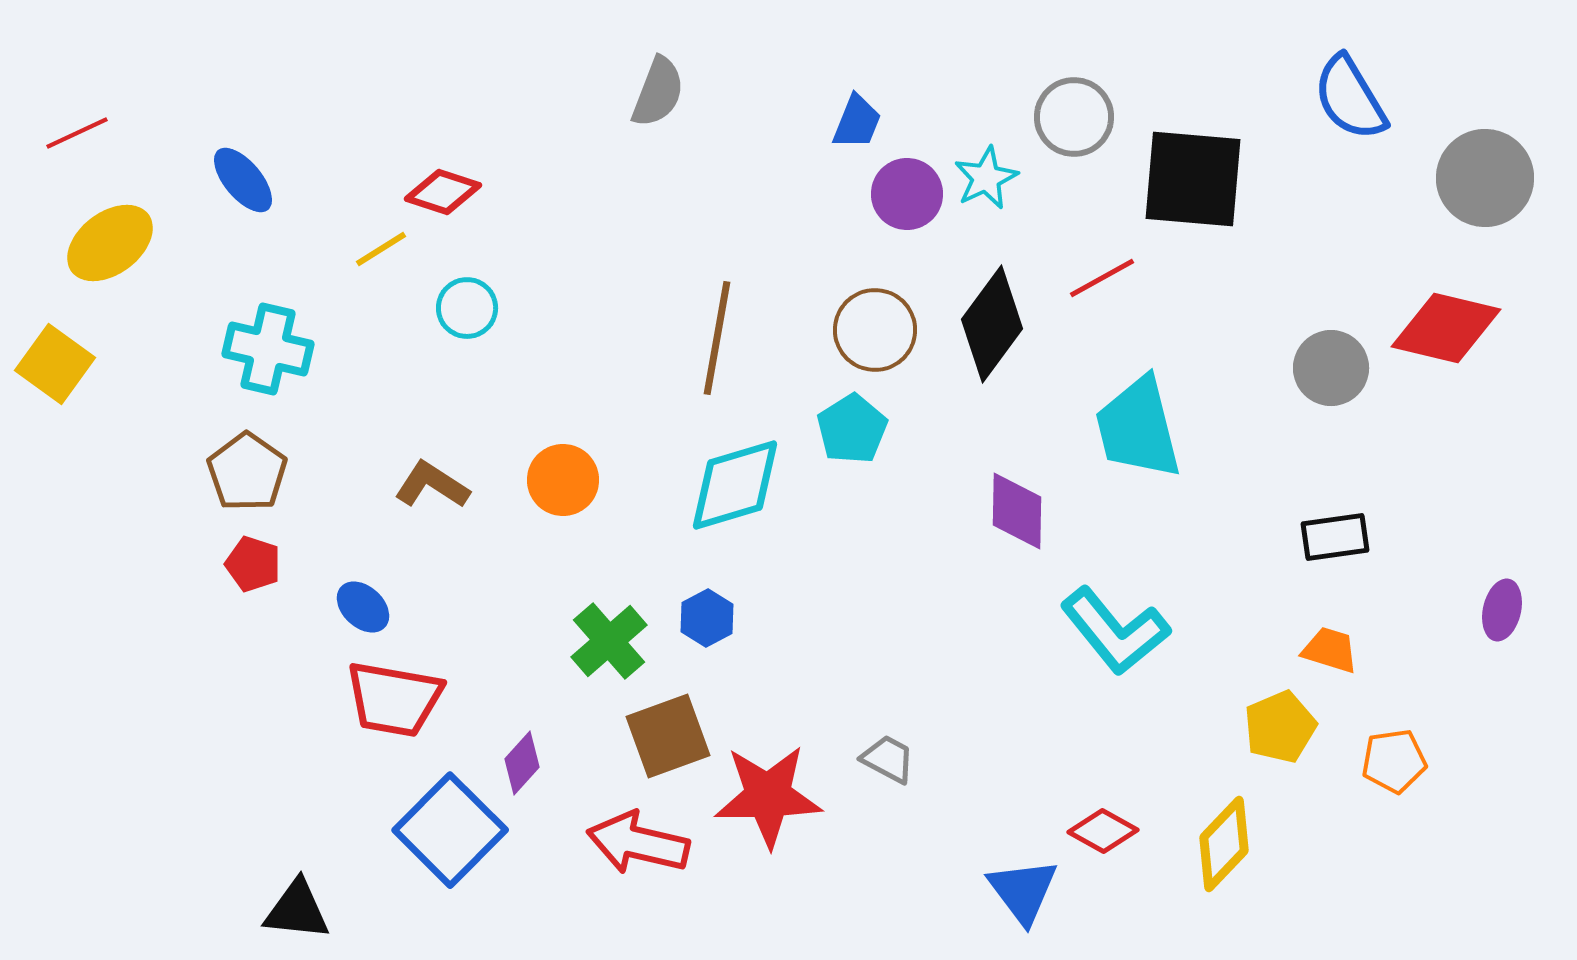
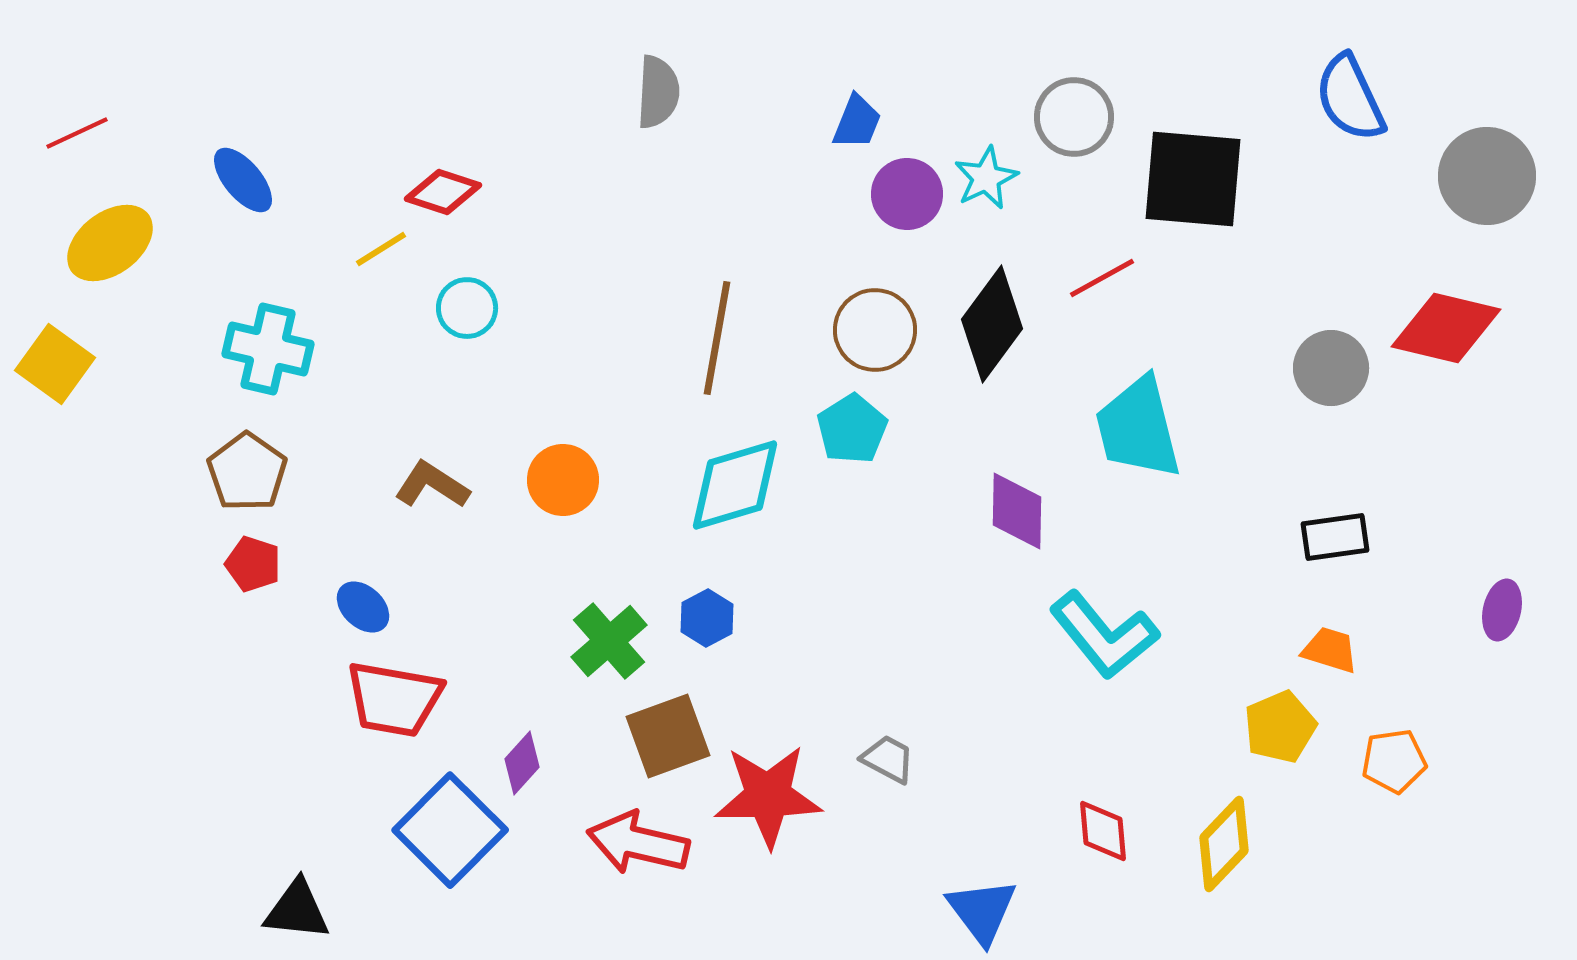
gray semicircle at (658, 92): rotated 18 degrees counterclockwise
blue semicircle at (1350, 98): rotated 6 degrees clockwise
gray circle at (1485, 178): moved 2 px right, 2 px up
cyan L-shape at (1115, 631): moved 11 px left, 4 px down
red diamond at (1103, 831): rotated 56 degrees clockwise
blue triangle at (1023, 891): moved 41 px left, 20 px down
